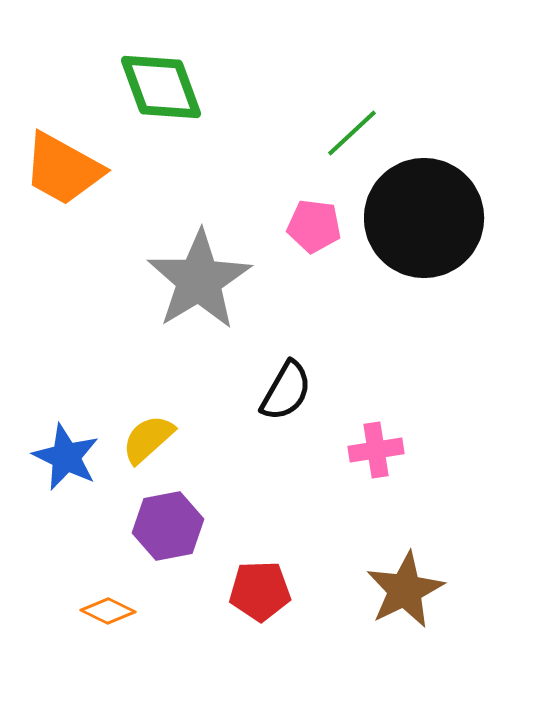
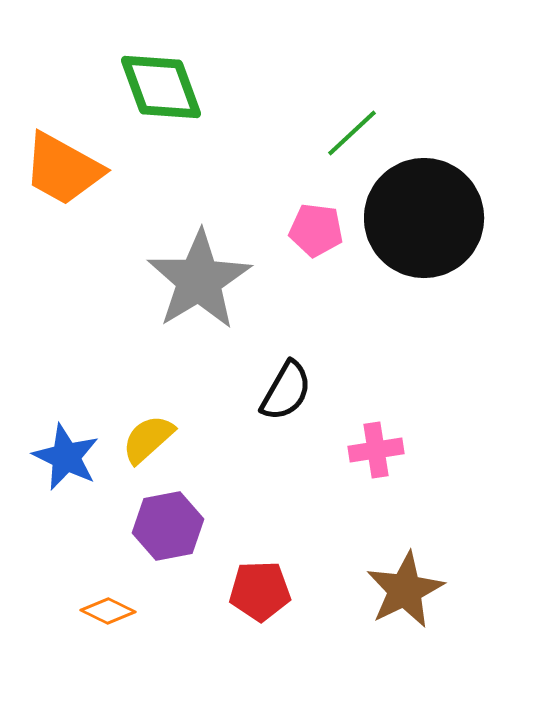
pink pentagon: moved 2 px right, 4 px down
